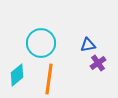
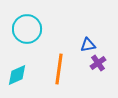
cyan circle: moved 14 px left, 14 px up
cyan diamond: rotated 15 degrees clockwise
orange line: moved 10 px right, 10 px up
